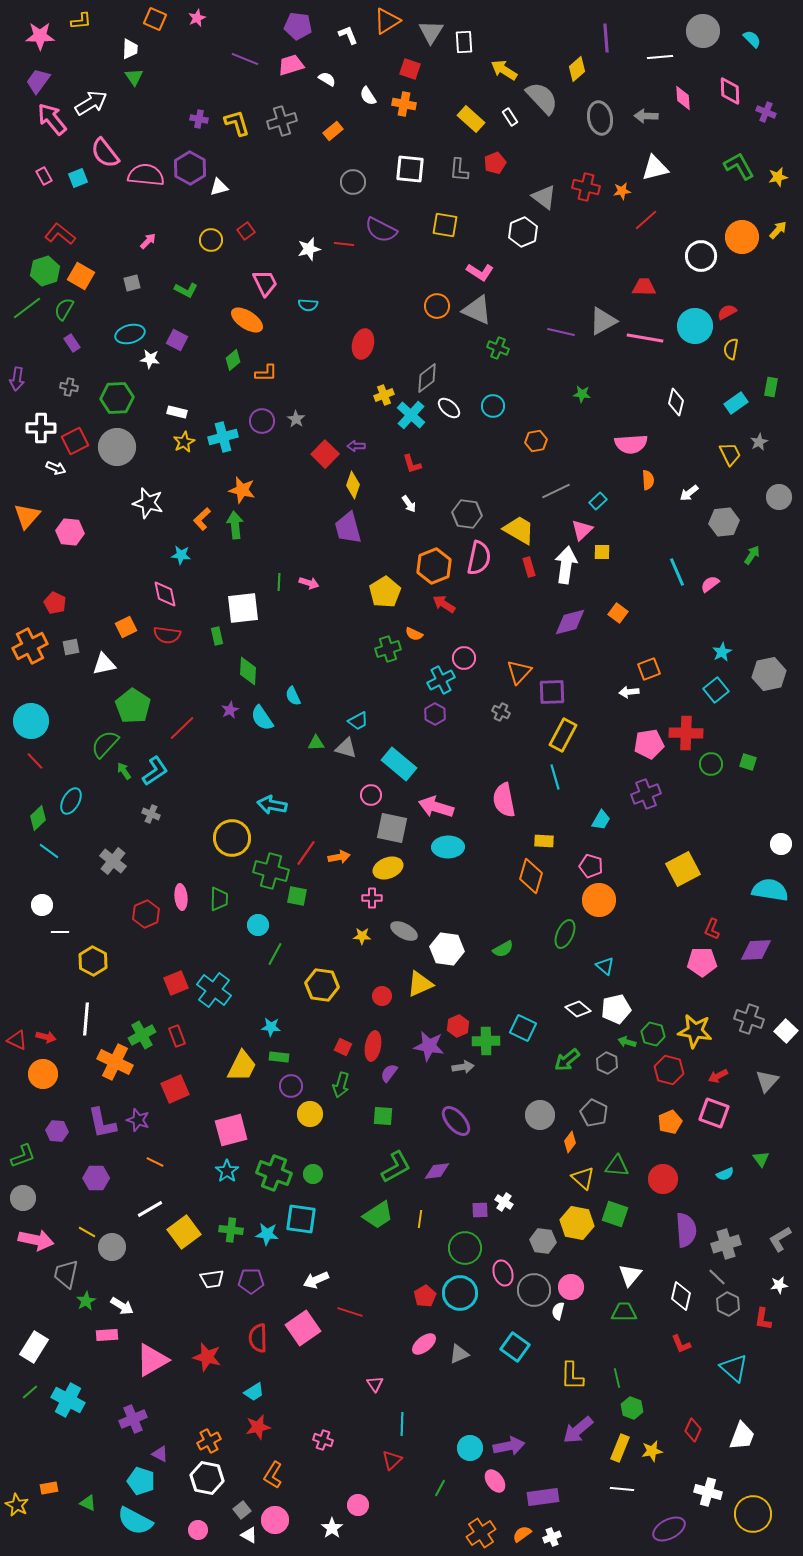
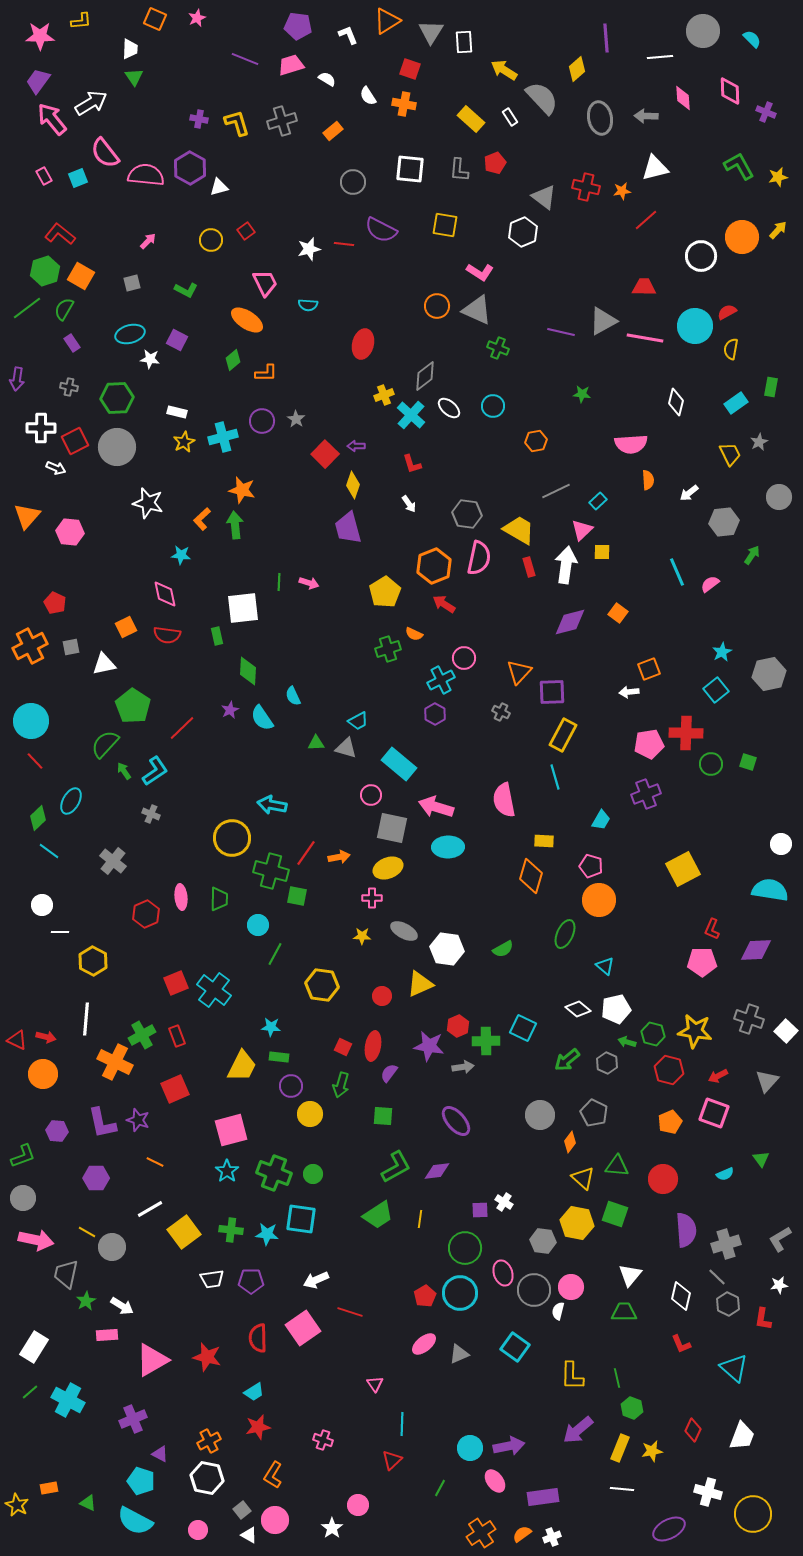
gray diamond at (427, 378): moved 2 px left, 2 px up
